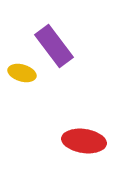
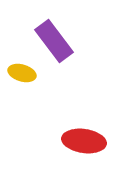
purple rectangle: moved 5 px up
